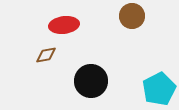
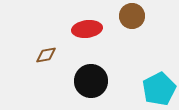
red ellipse: moved 23 px right, 4 px down
